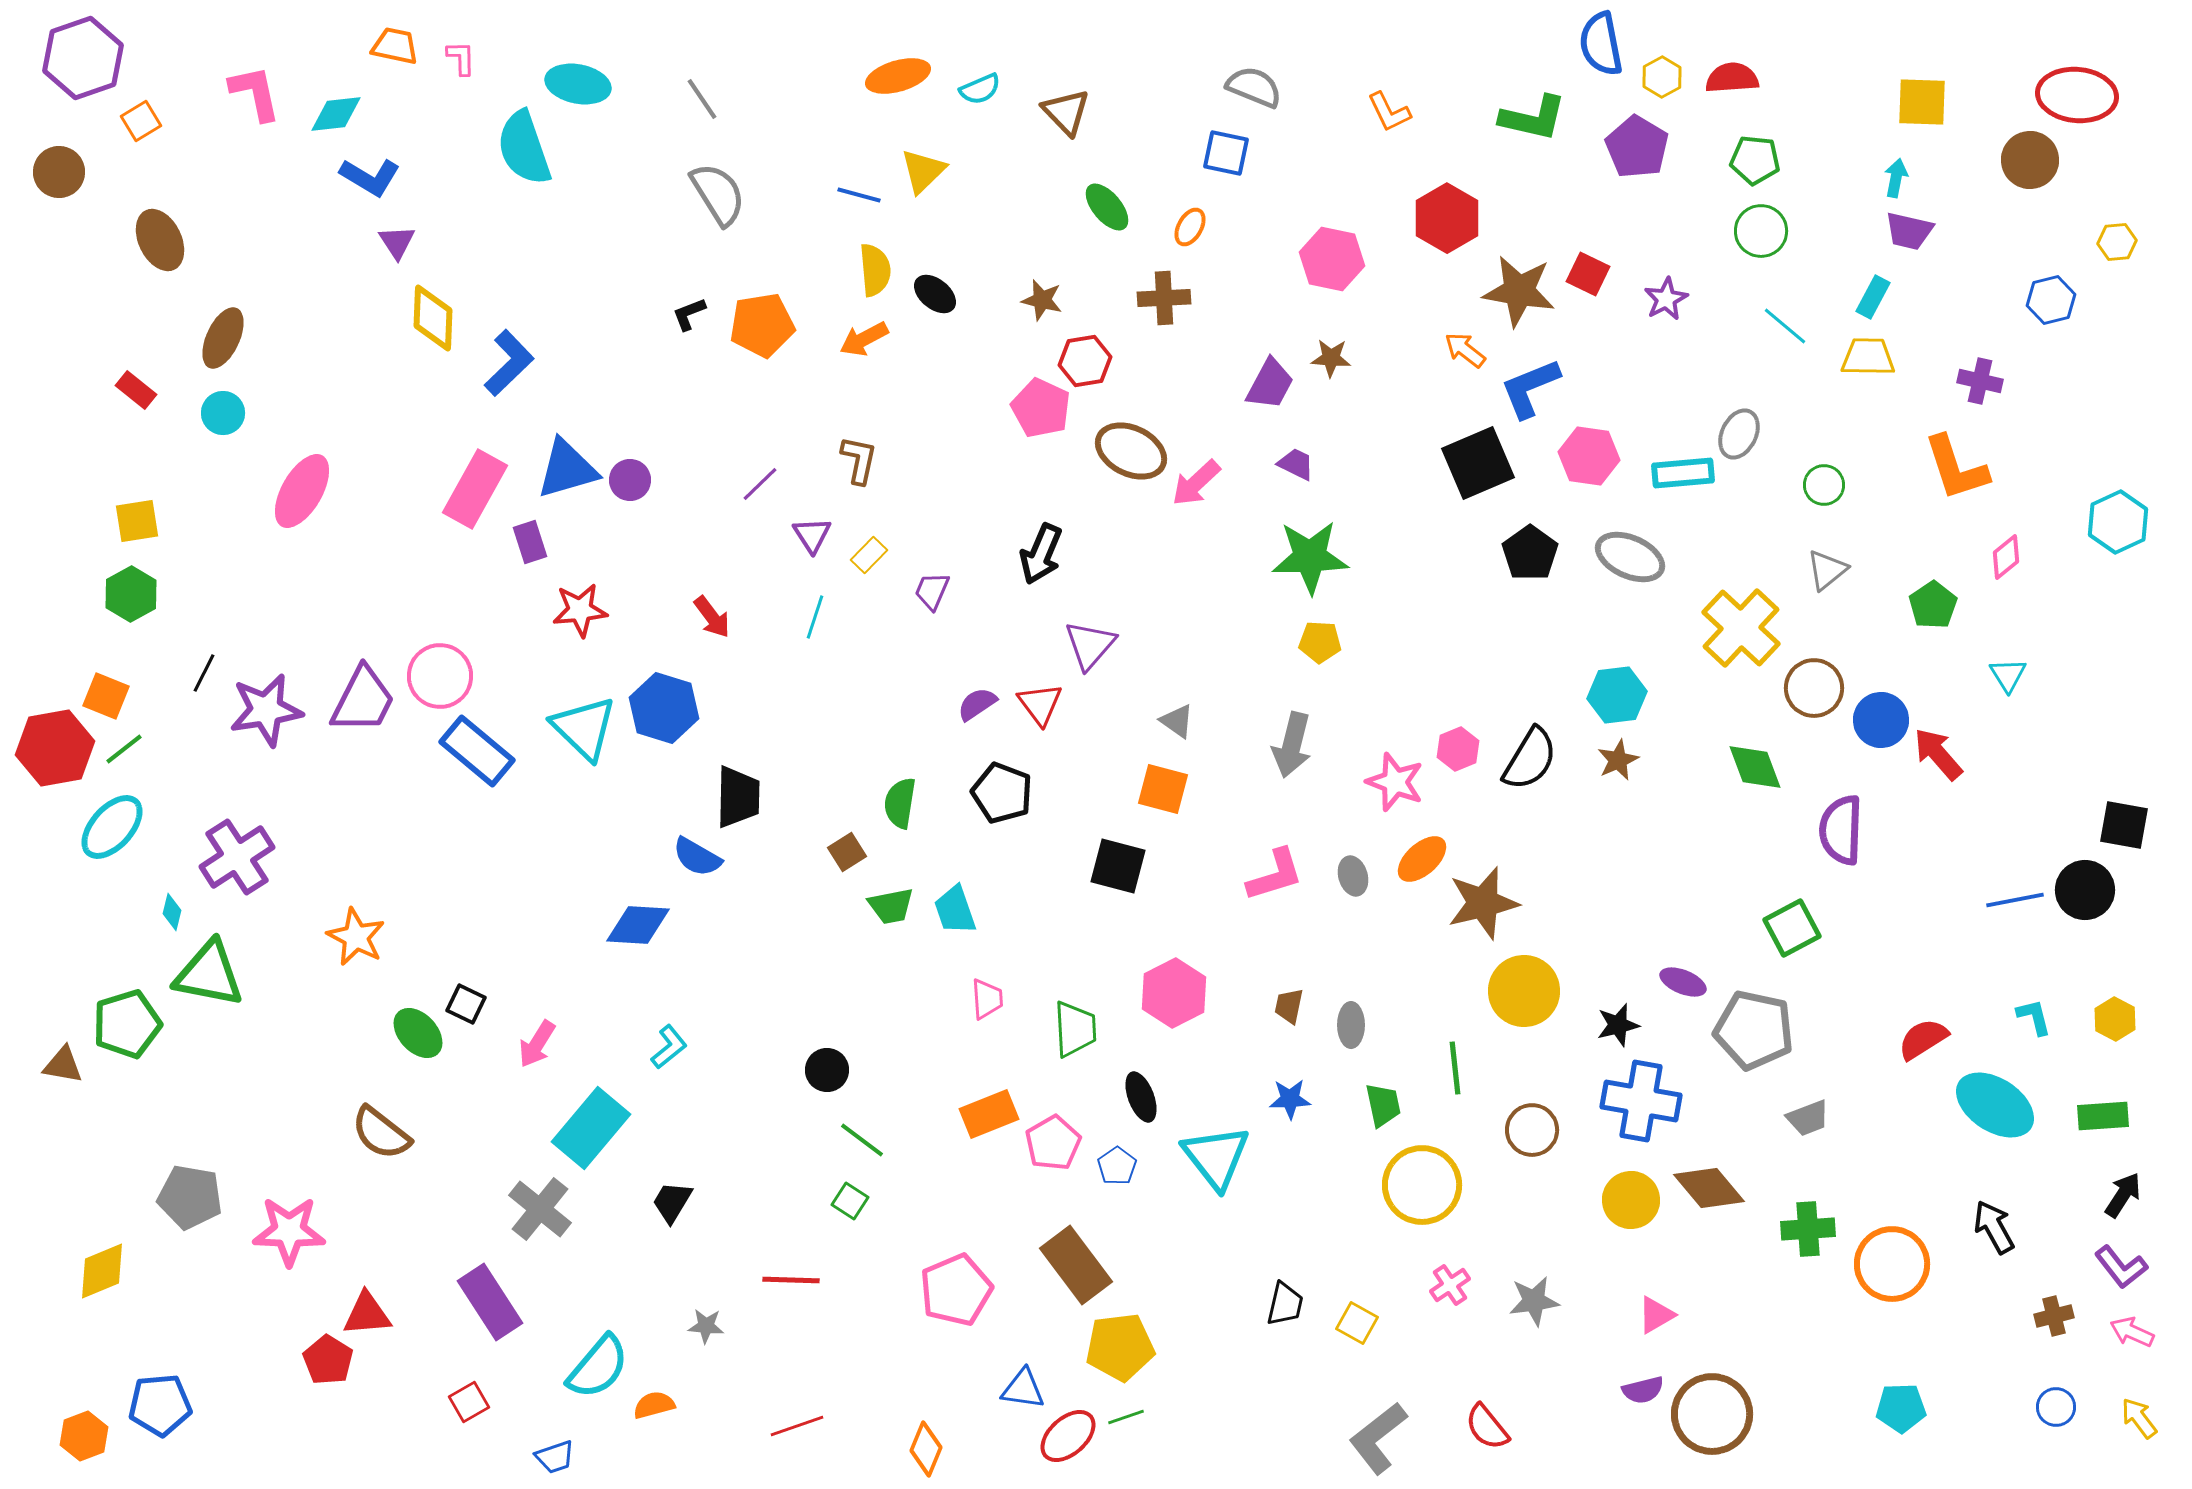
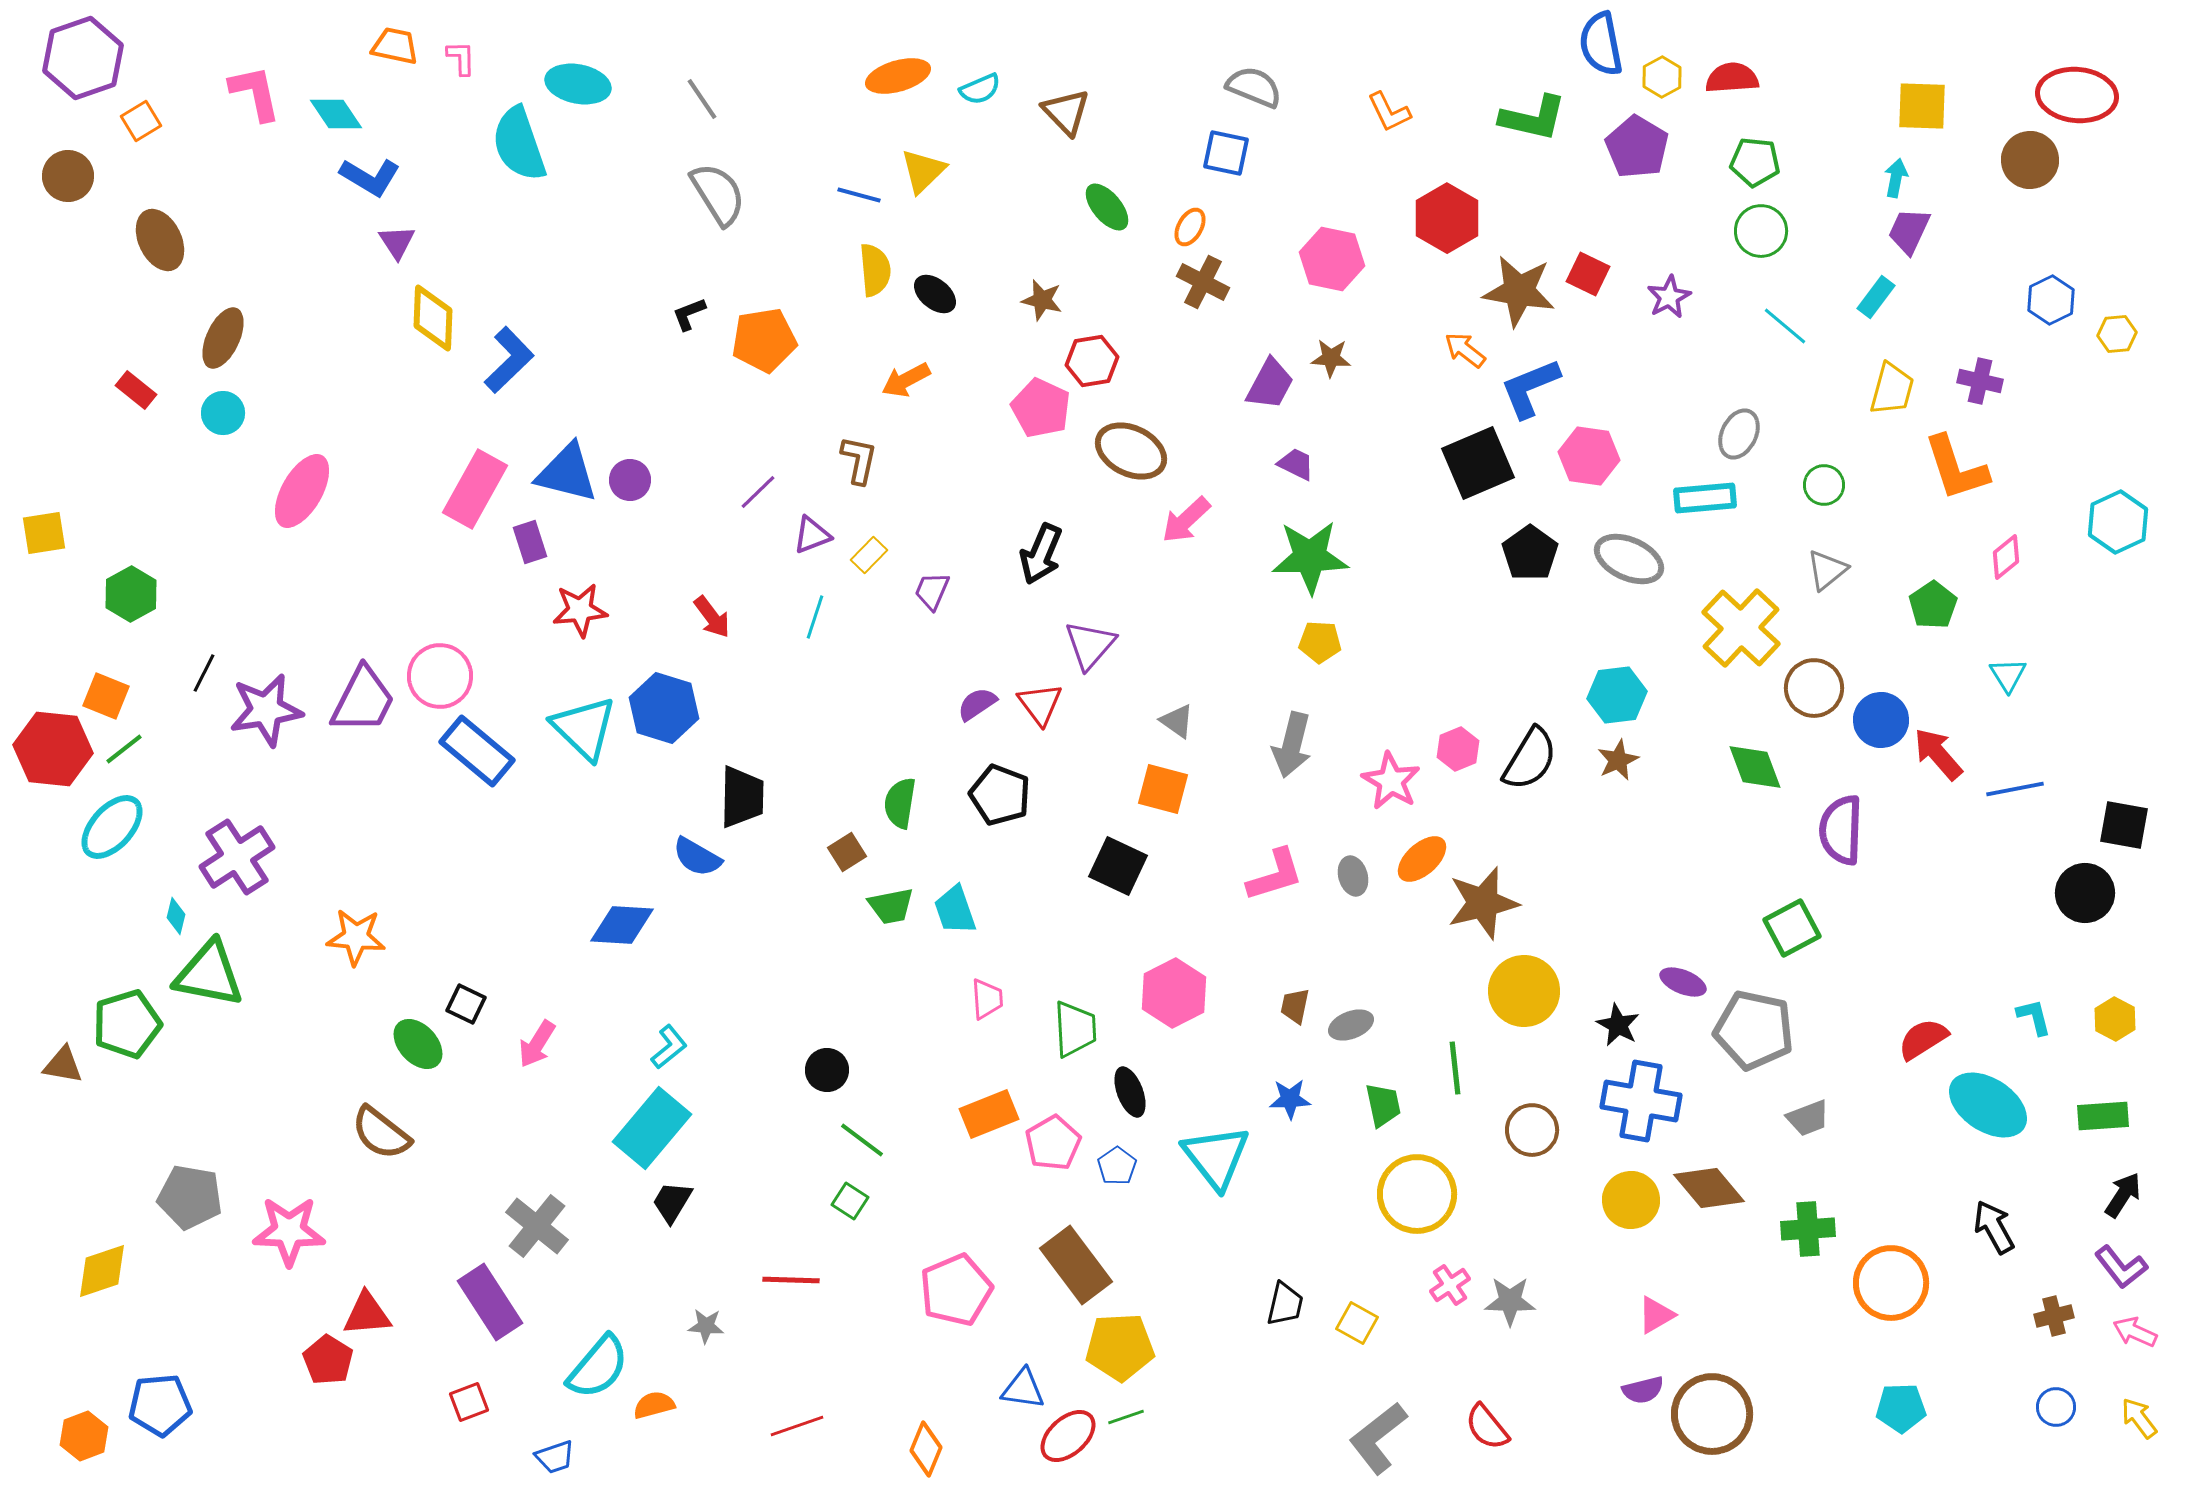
yellow square at (1922, 102): moved 4 px down
cyan diamond at (336, 114): rotated 62 degrees clockwise
cyan semicircle at (524, 148): moved 5 px left, 4 px up
green pentagon at (1755, 160): moved 2 px down
brown circle at (59, 172): moved 9 px right, 4 px down
purple trapezoid at (1909, 231): rotated 102 degrees clockwise
yellow hexagon at (2117, 242): moved 92 px down
cyan rectangle at (1873, 297): moved 3 px right; rotated 9 degrees clockwise
brown cross at (1164, 298): moved 39 px right, 16 px up; rotated 30 degrees clockwise
purple star at (1666, 299): moved 3 px right, 2 px up
blue hexagon at (2051, 300): rotated 12 degrees counterclockwise
orange pentagon at (762, 325): moved 2 px right, 15 px down
orange arrow at (864, 339): moved 42 px right, 41 px down
yellow trapezoid at (1868, 357): moved 24 px right, 32 px down; rotated 104 degrees clockwise
red hexagon at (1085, 361): moved 7 px right
blue L-shape at (509, 363): moved 3 px up
blue triangle at (567, 469): moved 4 px down; rotated 30 degrees clockwise
cyan rectangle at (1683, 473): moved 22 px right, 25 px down
pink arrow at (1196, 483): moved 10 px left, 37 px down
purple line at (760, 484): moved 2 px left, 8 px down
yellow square at (137, 521): moved 93 px left, 12 px down
purple triangle at (812, 535): rotated 42 degrees clockwise
gray ellipse at (1630, 557): moved 1 px left, 2 px down
red hexagon at (55, 748): moved 2 px left, 1 px down; rotated 16 degrees clockwise
pink star at (1395, 782): moved 4 px left, 1 px up; rotated 10 degrees clockwise
black pentagon at (1002, 793): moved 2 px left, 2 px down
black trapezoid at (738, 797): moved 4 px right
black square at (1118, 866): rotated 10 degrees clockwise
black circle at (2085, 890): moved 3 px down
blue line at (2015, 900): moved 111 px up
cyan diamond at (172, 912): moved 4 px right, 4 px down
blue diamond at (638, 925): moved 16 px left
orange star at (356, 937): rotated 22 degrees counterclockwise
brown trapezoid at (1289, 1006): moved 6 px right
gray ellipse at (1351, 1025): rotated 69 degrees clockwise
black star at (1618, 1025): rotated 30 degrees counterclockwise
green ellipse at (418, 1033): moved 11 px down
black ellipse at (1141, 1097): moved 11 px left, 5 px up
cyan ellipse at (1995, 1105): moved 7 px left
cyan rectangle at (591, 1128): moved 61 px right
yellow circle at (1422, 1185): moved 5 px left, 9 px down
gray cross at (540, 1209): moved 3 px left, 17 px down
orange circle at (1892, 1264): moved 1 px left, 19 px down
yellow diamond at (102, 1271): rotated 4 degrees clockwise
gray star at (1534, 1301): moved 24 px left; rotated 9 degrees clockwise
pink arrow at (2132, 1332): moved 3 px right
yellow pentagon at (1120, 1347): rotated 4 degrees clockwise
red square at (469, 1402): rotated 9 degrees clockwise
